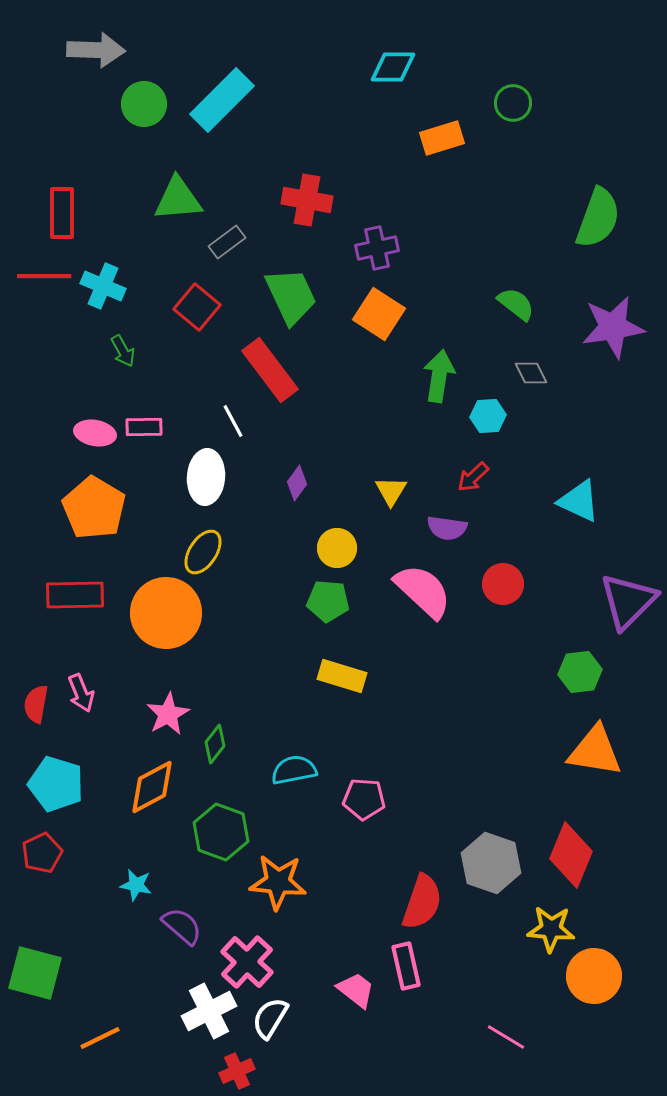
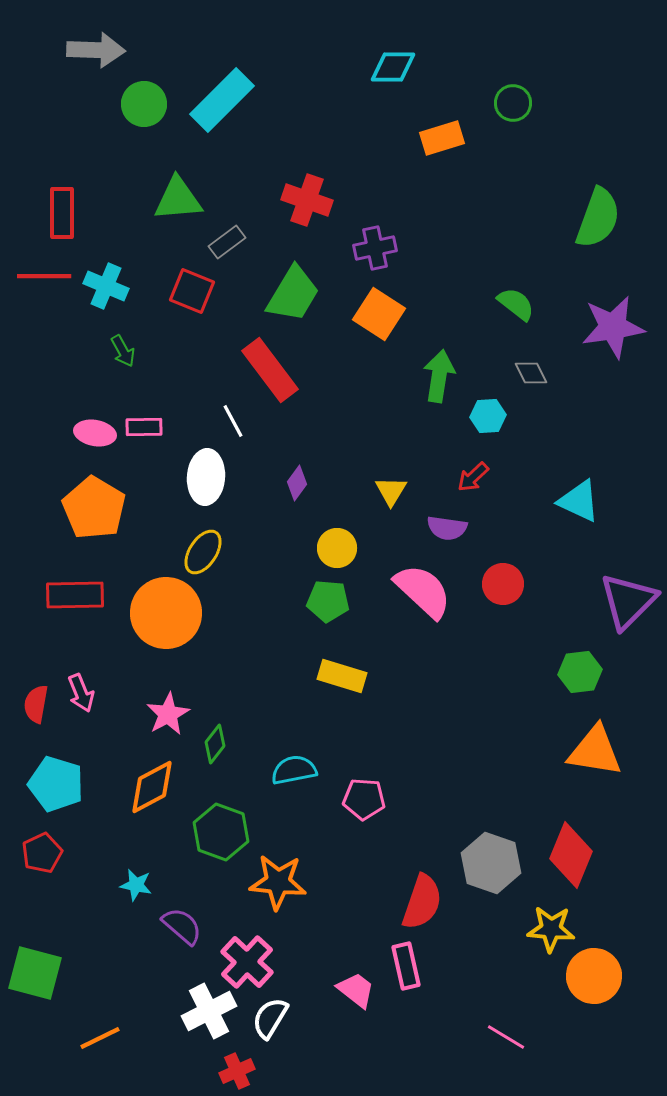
red cross at (307, 200): rotated 9 degrees clockwise
purple cross at (377, 248): moved 2 px left
cyan cross at (103, 286): moved 3 px right
green trapezoid at (291, 296): moved 2 px right, 2 px up; rotated 56 degrees clockwise
red square at (197, 307): moved 5 px left, 16 px up; rotated 18 degrees counterclockwise
